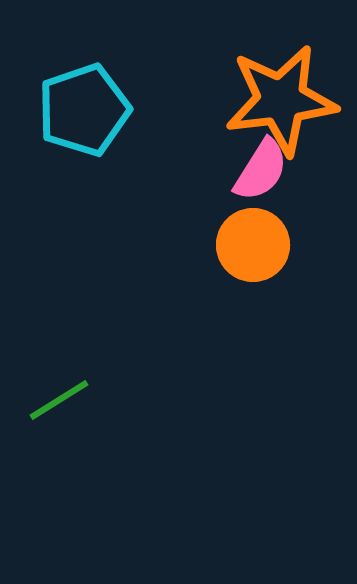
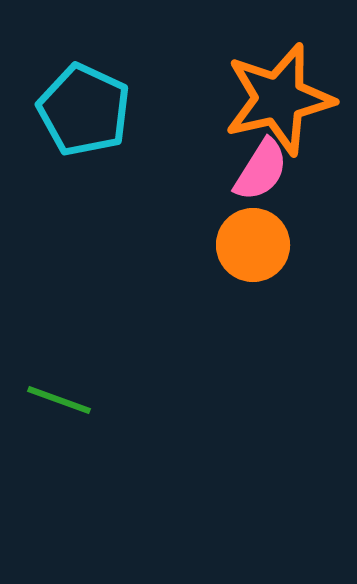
orange star: moved 2 px left, 1 px up; rotated 6 degrees counterclockwise
cyan pentagon: rotated 28 degrees counterclockwise
green line: rotated 52 degrees clockwise
